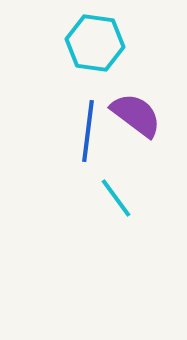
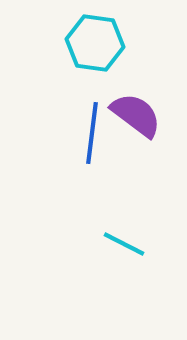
blue line: moved 4 px right, 2 px down
cyan line: moved 8 px right, 46 px down; rotated 27 degrees counterclockwise
